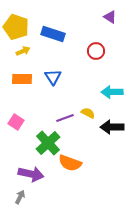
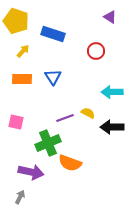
yellow pentagon: moved 6 px up
yellow arrow: rotated 24 degrees counterclockwise
pink square: rotated 21 degrees counterclockwise
green cross: rotated 20 degrees clockwise
purple arrow: moved 2 px up
